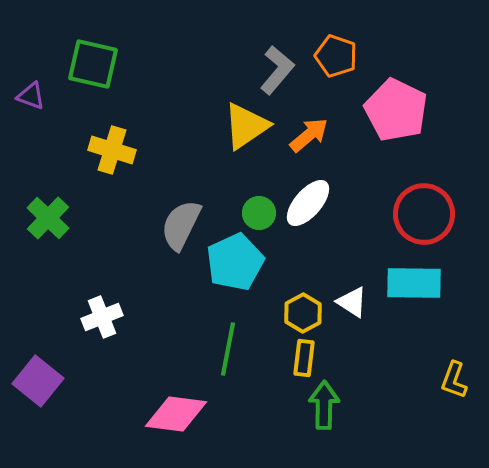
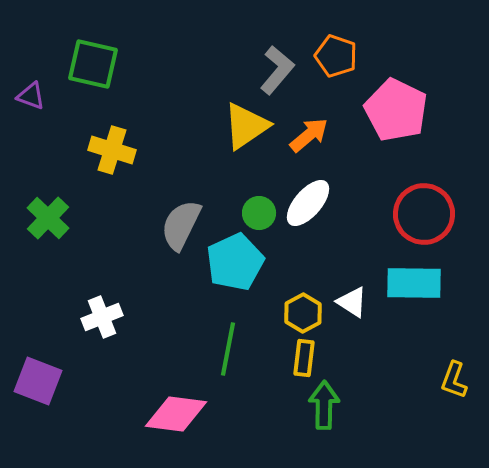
purple square: rotated 18 degrees counterclockwise
